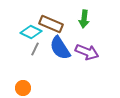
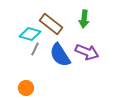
brown rectangle: rotated 15 degrees clockwise
cyan diamond: moved 1 px left, 2 px down; rotated 10 degrees counterclockwise
blue semicircle: moved 7 px down
orange circle: moved 3 px right
